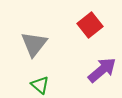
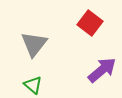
red square: moved 2 px up; rotated 15 degrees counterclockwise
green triangle: moved 7 px left
